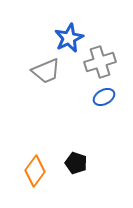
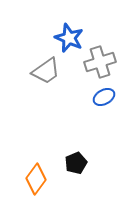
blue star: rotated 24 degrees counterclockwise
gray trapezoid: rotated 12 degrees counterclockwise
black pentagon: rotated 30 degrees clockwise
orange diamond: moved 1 px right, 8 px down
